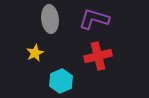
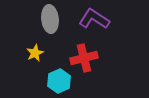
purple L-shape: rotated 16 degrees clockwise
red cross: moved 14 px left, 2 px down
cyan hexagon: moved 2 px left
